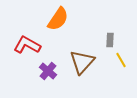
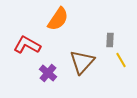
purple cross: moved 2 px down
